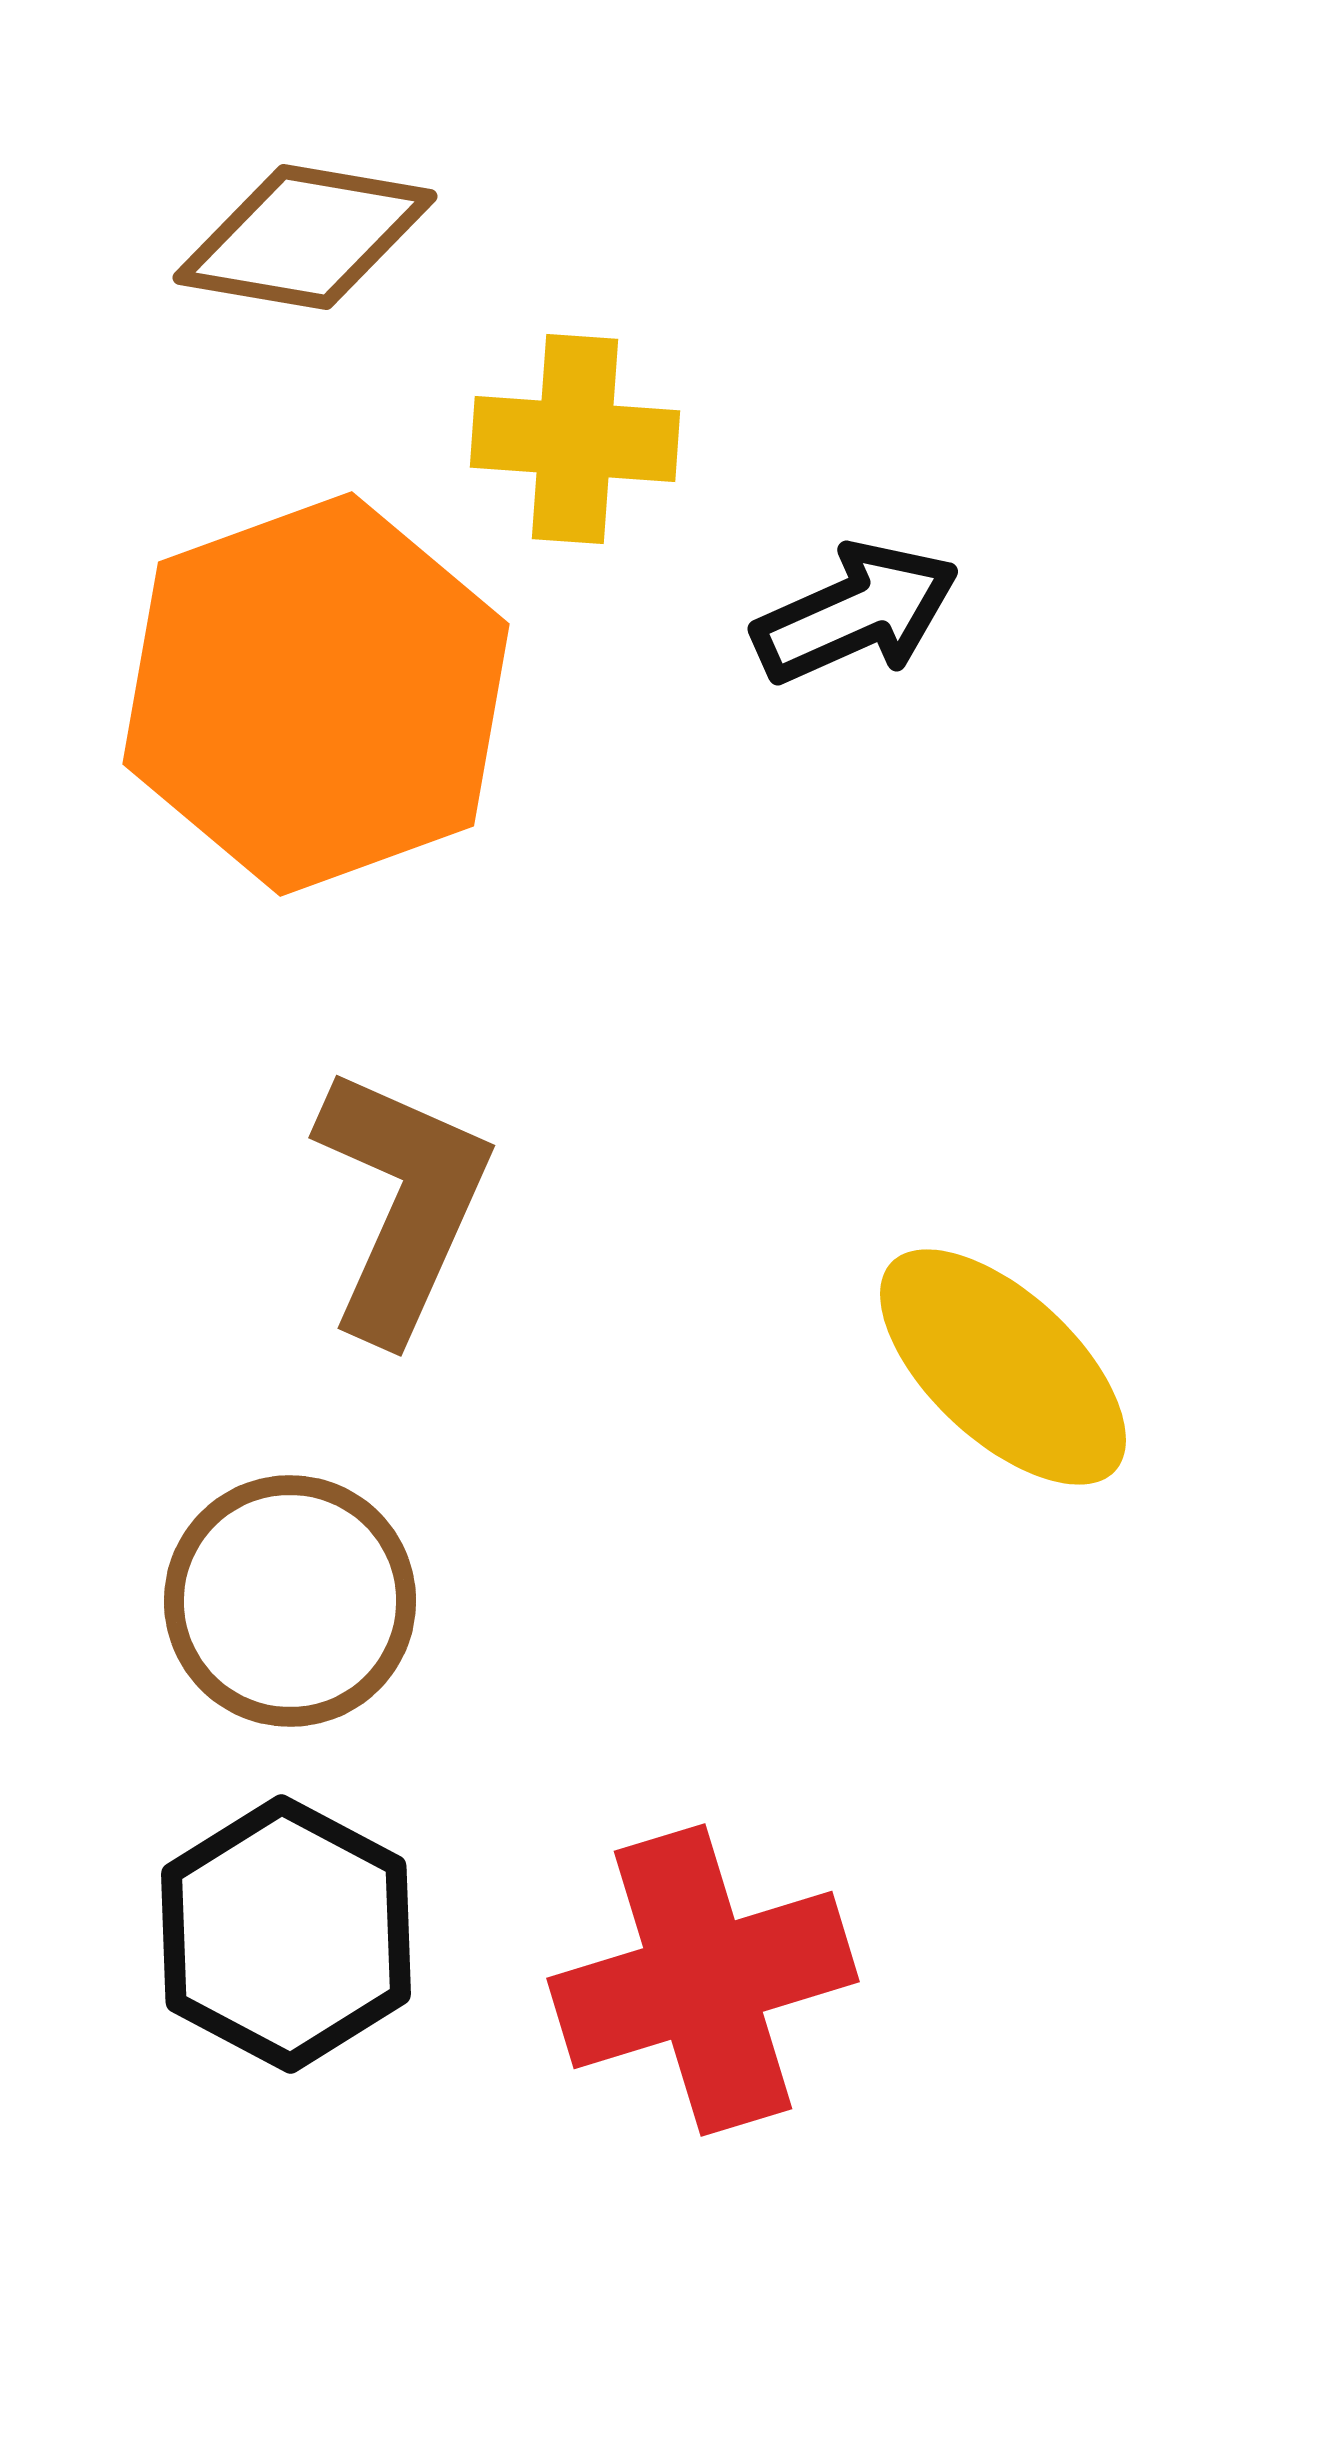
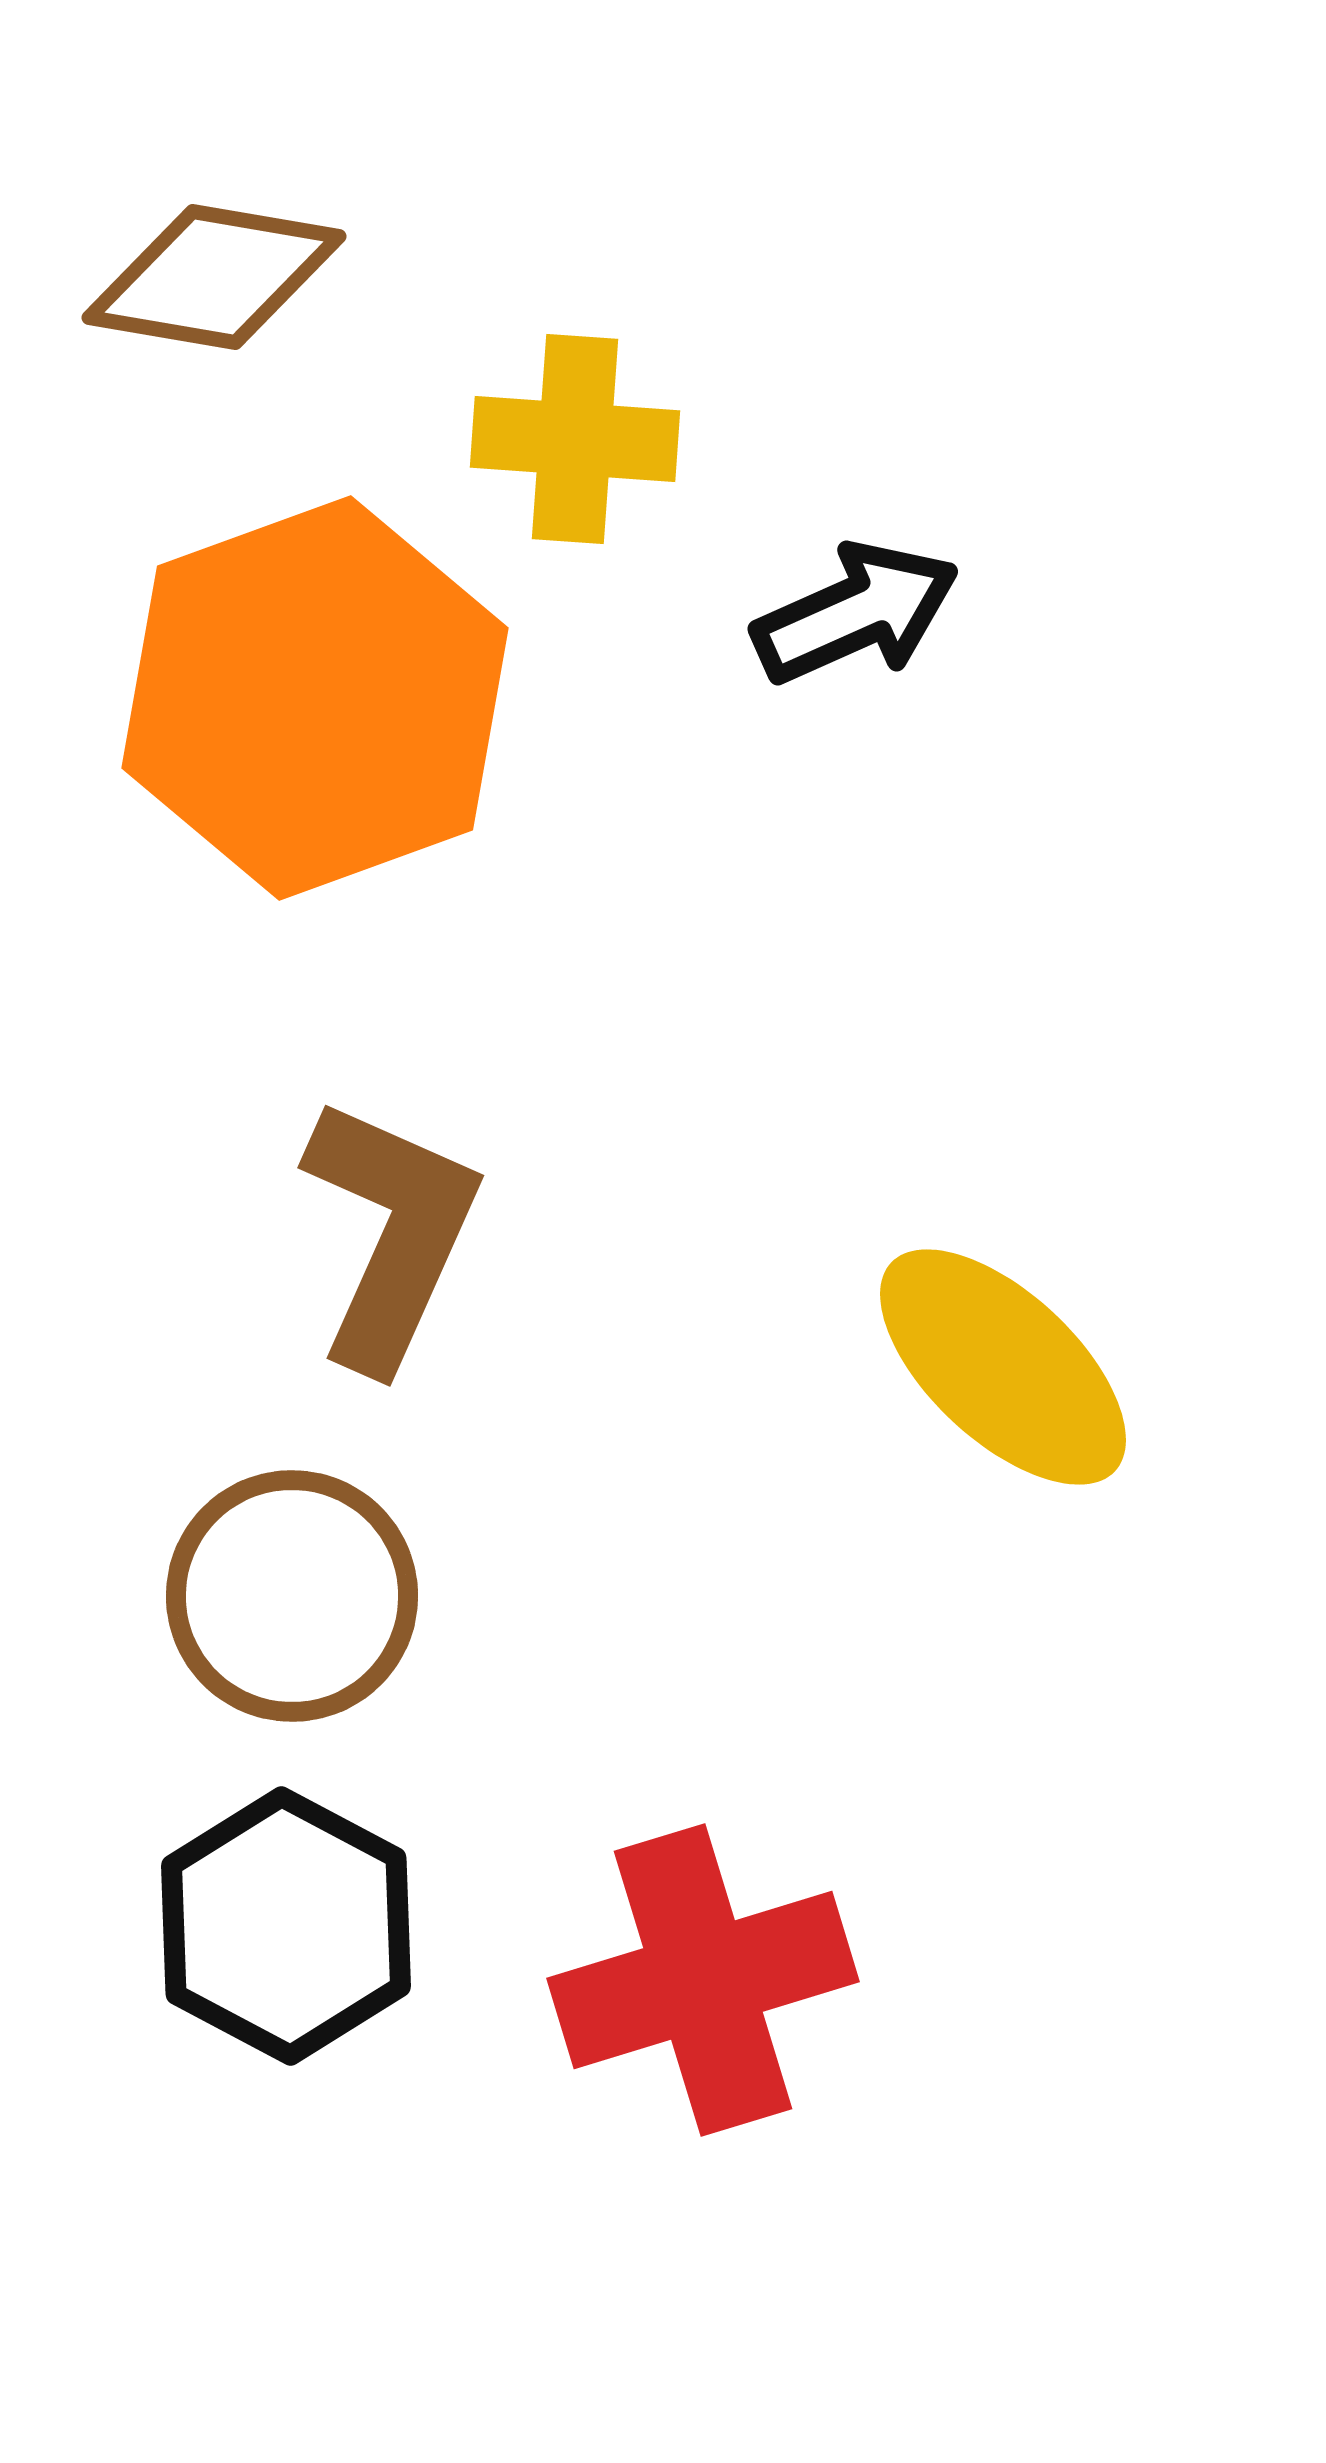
brown diamond: moved 91 px left, 40 px down
orange hexagon: moved 1 px left, 4 px down
brown L-shape: moved 11 px left, 30 px down
brown circle: moved 2 px right, 5 px up
black hexagon: moved 8 px up
